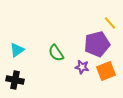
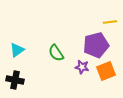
yellow line: moved 1 px up; rotated 56 degrees counterclockwise
purple pentagon: moved 1 px left, 1 px down
